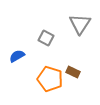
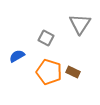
orange pentagon: moved 1 px left, 7 px up
